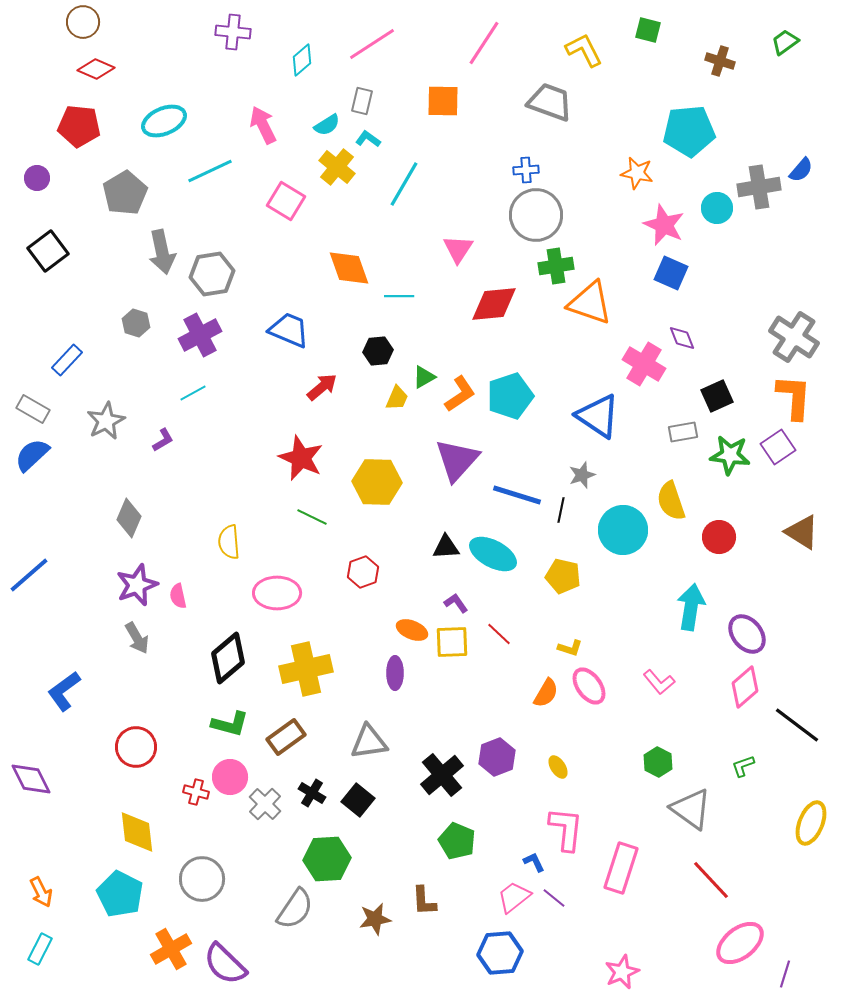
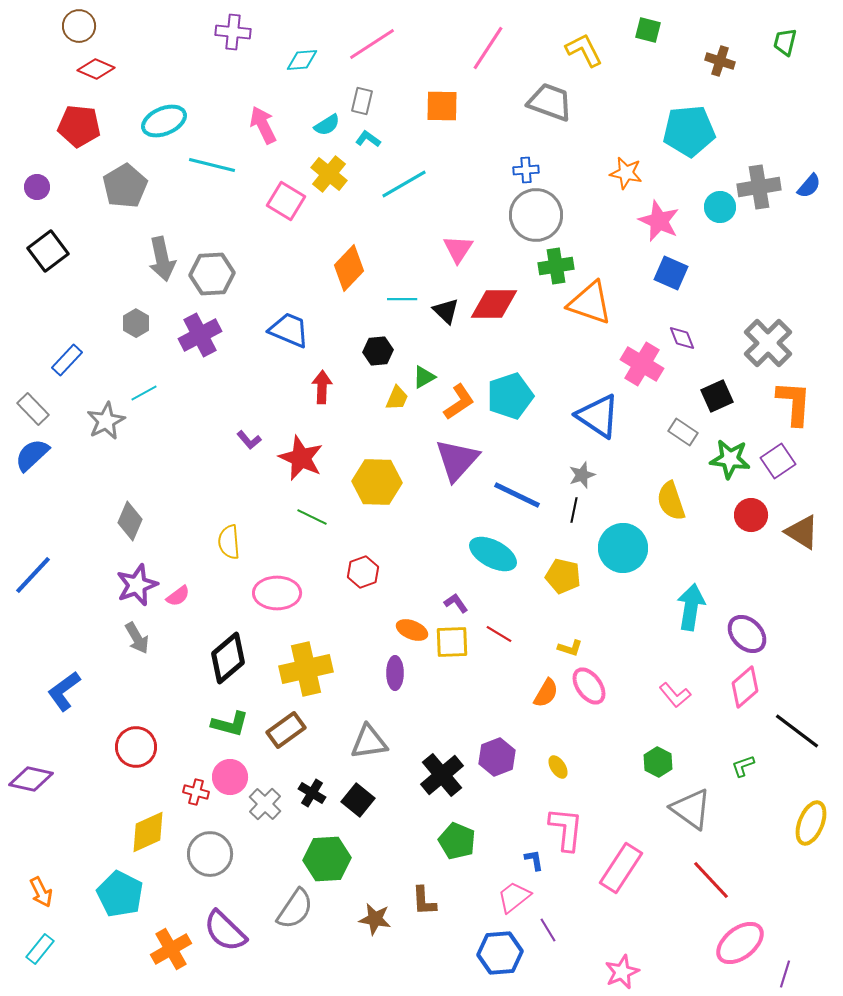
brown circle at (83, 22): moved 4 px left, 4 px down
green trapezoid at (785, 42): rotated 40 degrees counterclockwise
pink line at (484, 43): moved 4 px right, 5 px down
cyan diamond at (302, 60): rotated 36 degrees clockwise
orange square at (443, 101): moved 1 px left, 5 px down
yellow cross at (337, 167): moved 8 px left, 7 px down
blue semicircle at (801, 170): moved 8 px right, 16 px down
cyan line at (210, 171): moved 2 px right, 6 px up; rotated 39 degrees clockwise
orange star at (637, 173): moved 11 px left
purple circle at (37, 178): moved 9 px down
cyan line at (404, 184): rotated 30 degrees clockwise
gray pentagon at (125, 193): moved 7 px up
cyan circle at (717, 208): moved 3 px right, 1 px up
pink star at (664, 225): moved 5 px left, 4 px up
gray arrow at (162, 252): moved 7 px down
orange diamond at (349, 268): rotated 63 degrees clockwise
gray hexagon at (212, 274): rotated 6 degrees clockwise
cyan line at (399, 296): moved 3 px right, 3 px down
red diamond at (494, 304): rotated 6 degrees clockwise
gray hexagon at (136, 323): rotated 12 degrees clockwise
gray cross at (794, 337): moved 26 px left, 6 px down; rotated 12 degrees clockwise
pink cross at (644, 364): moved 2 px left
red arrow at (322, 387): rotated 48 degrees counterclockwise
cyan line at (193, 393): moved 49 px left
orange L-shape at (460, 394): moved 1 px left, 8 px down
orange L-shape at (794, 397): moved 6 px down
gray rectangle at (33, 409): rotated 16 degrees clockwise
gray rectangle at (683, 432): rotated 44 degrees clockwise
purple L-shape at (163, 440): moved 86 px right; rotated 80 degrees clockwise
purple square at (778, 447): moved 14 px down
green star at (730, 455): moved 4 px down
blue line at (517, 495): rotated 9 degrees clockwise
black line at (561, 510): moved 13 px right
gray diamond at (129, 518): moved 1 px right, 3 px down
cyan circle at (623, 530): moved 18 px down
red circle at (719, 537): moved 32 px right, 22 px up
black triangle at (446, 547): moved 236 px up; rotated 48 degrees clockwise
blue line at (29, 575): moved 4 px right; rotated 6 degrees counterclockwise
pink semicircle at (178, 596): rotated 115 degrees counterclockwise
red line at (499, 634): rotated 12 degrees counterclockwise
purple ellipse at (747, 634): rotated 6 degrees counterclockwise
pink L-shape at (659, 682): moved 16 px right, 13 px down
black line at (797, 725): moved 6 px down
brown rectangle at (286, 737): moved 7 px up
purple diamond at (31, 779): rotated 51 degrees counterclockwise
yellow diamond at (137, 832): moved 11 px right; rotated 72 degrees clockwise
blue L-shape at (534, 862): moved 2 px up; rotated 15 degrees clockwise
pink rectangle at (621, 868): rotated 15 degrees clockwise
gray circle at (202, 879): moved 8 px right, 25 px up
purple line at (554, 898): moved 6 px left, 32 px down; rotated 20 degrees clockwise
brown star at (375, 919): rotated 20 degrees clockwise
cyan rectangle at (40, 949): rotated 12 degrees clockwise
purple semicircle at (225, 964): moved 33 px up
